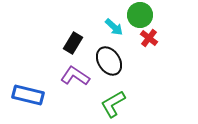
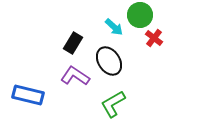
red cross: moved 5 px right
